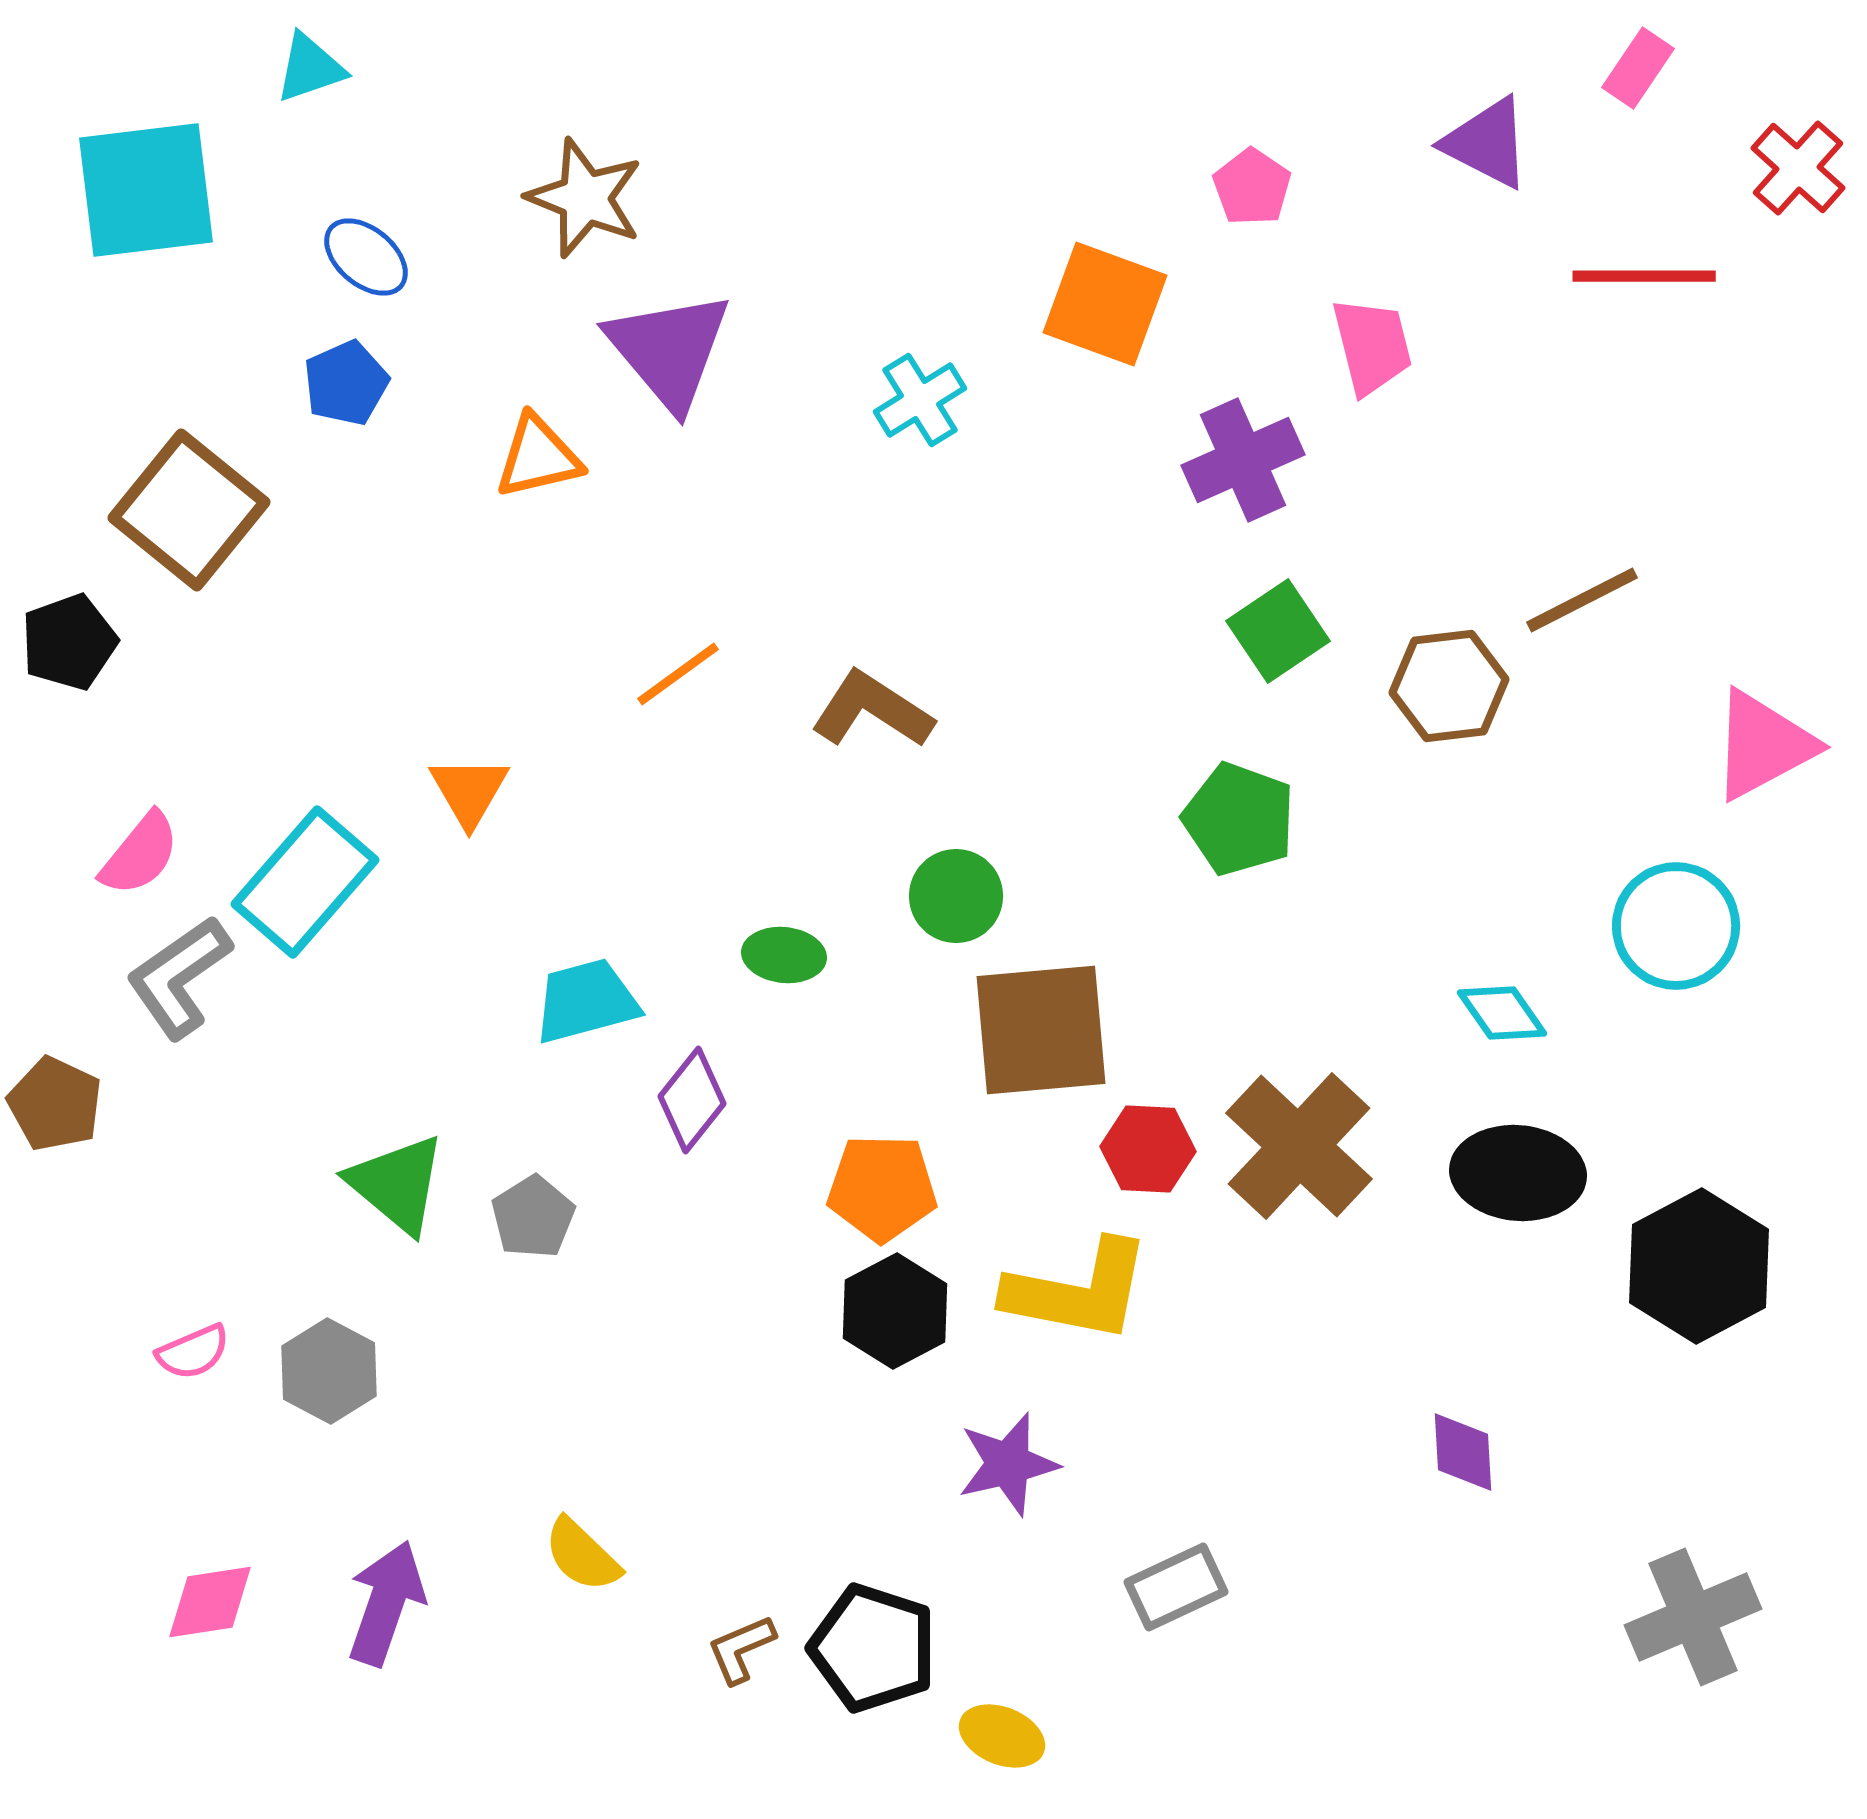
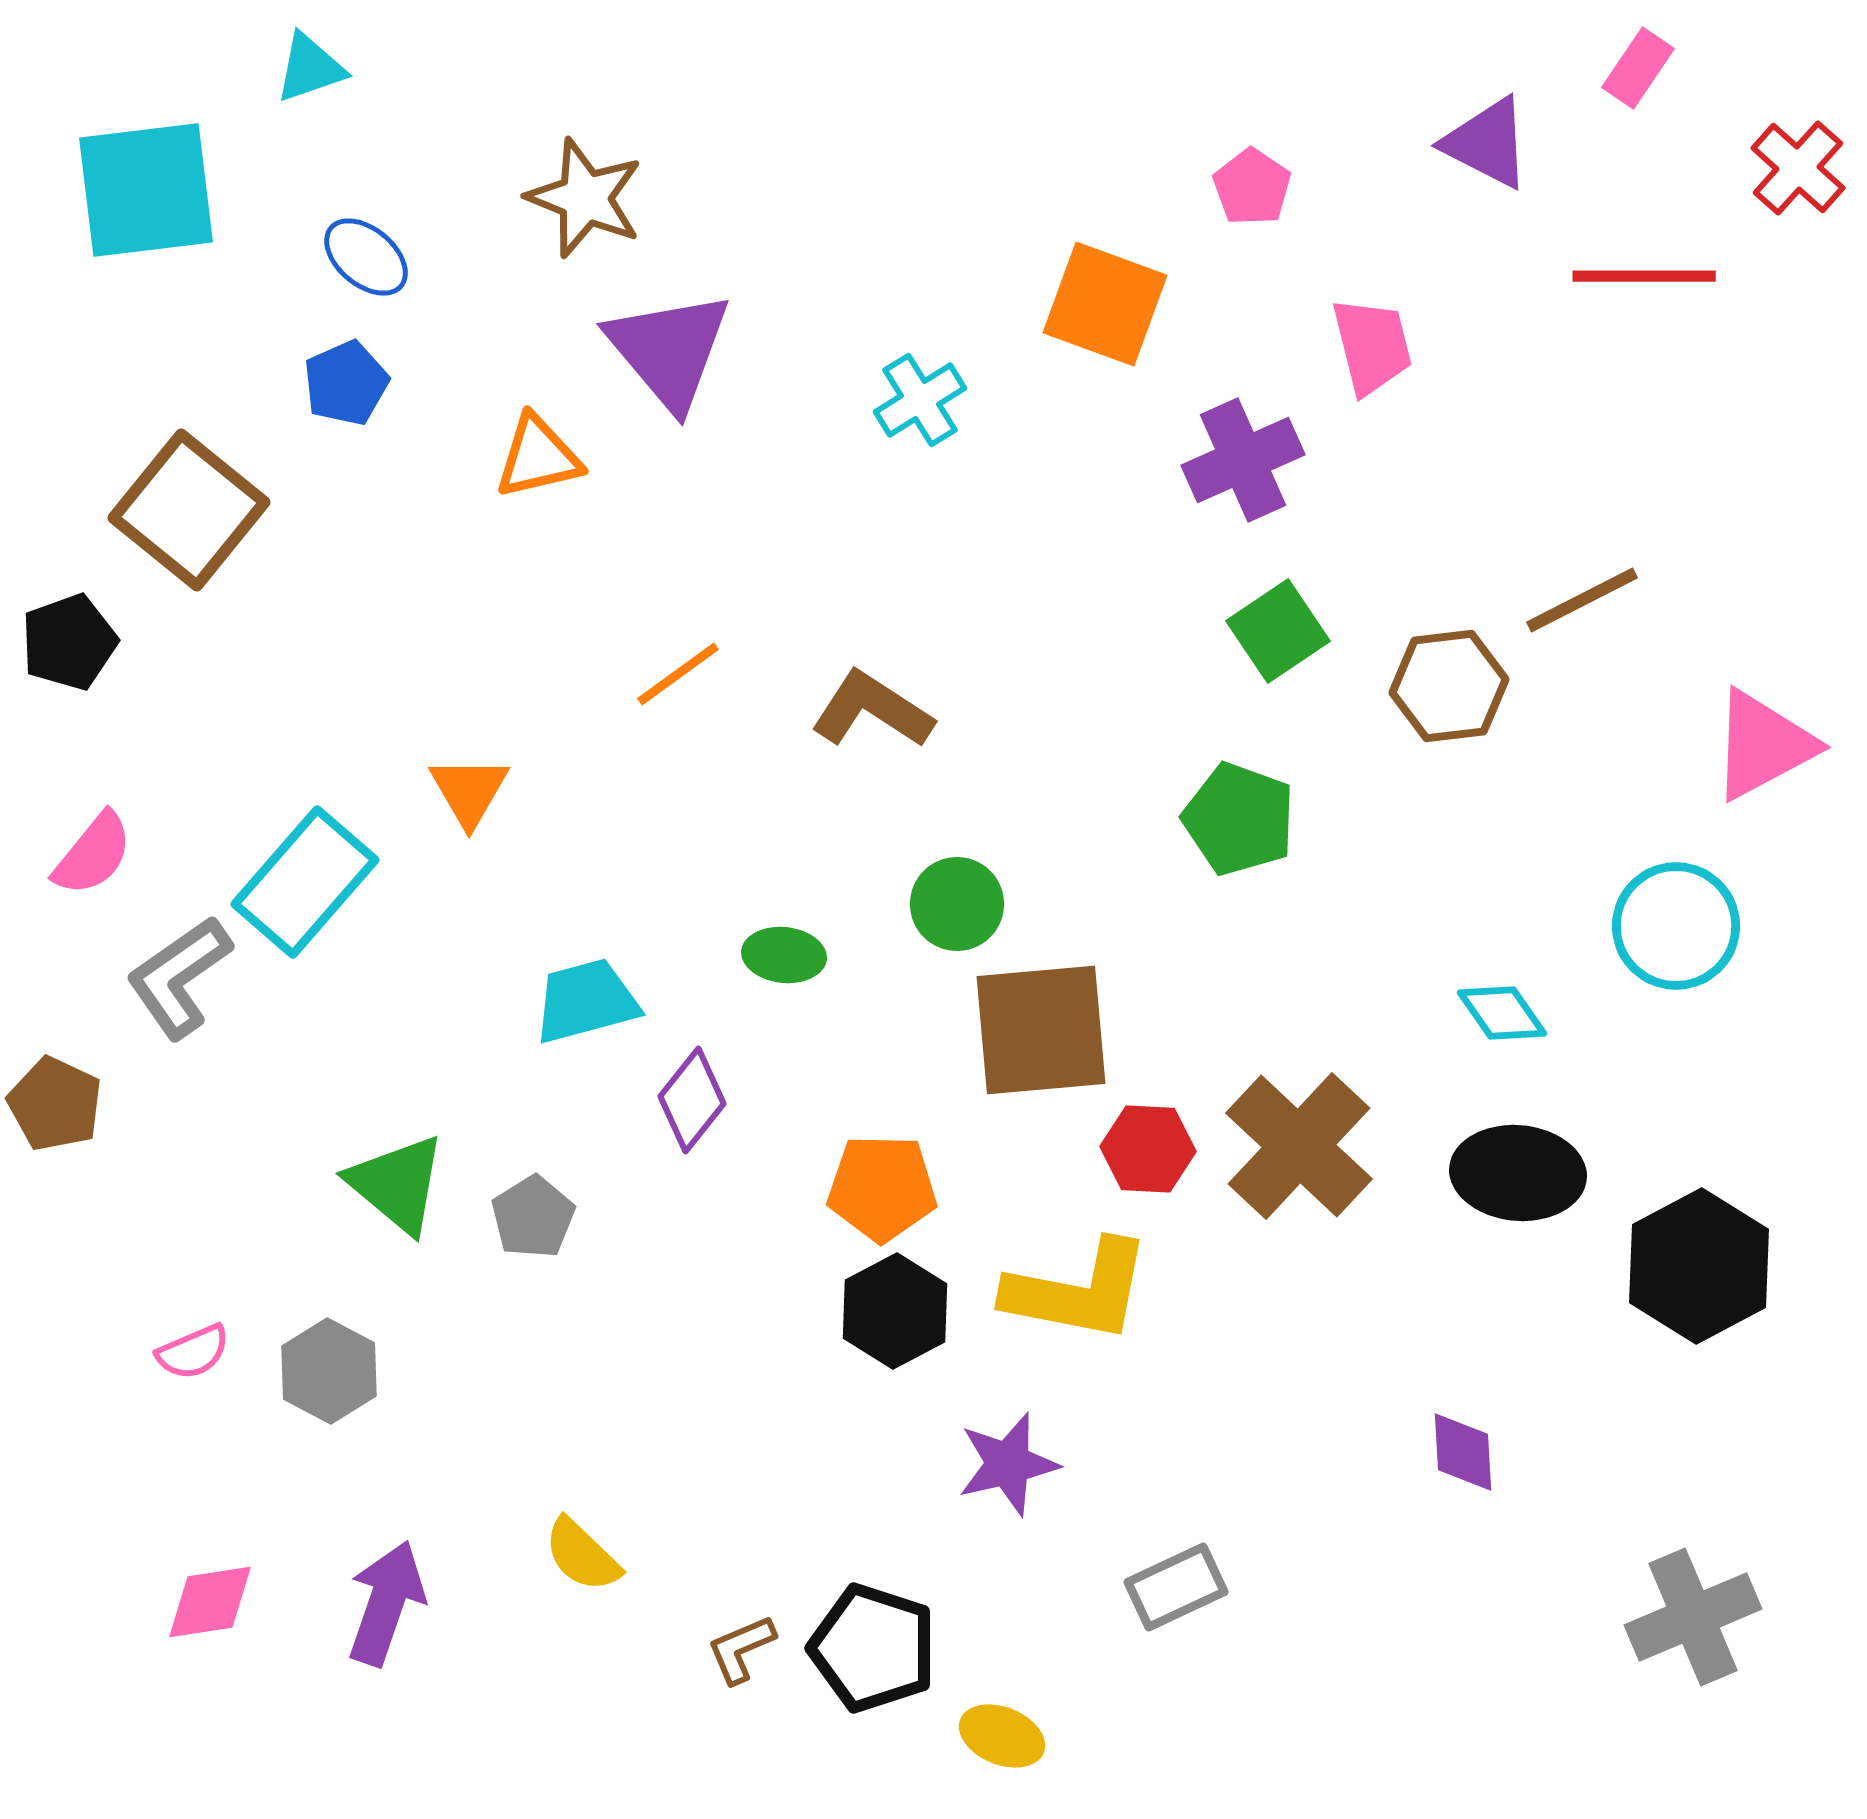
pink semicircle at (140, 854): moved 47 px left
green circle at (956, 896): moved 1 px right, 8 px down
